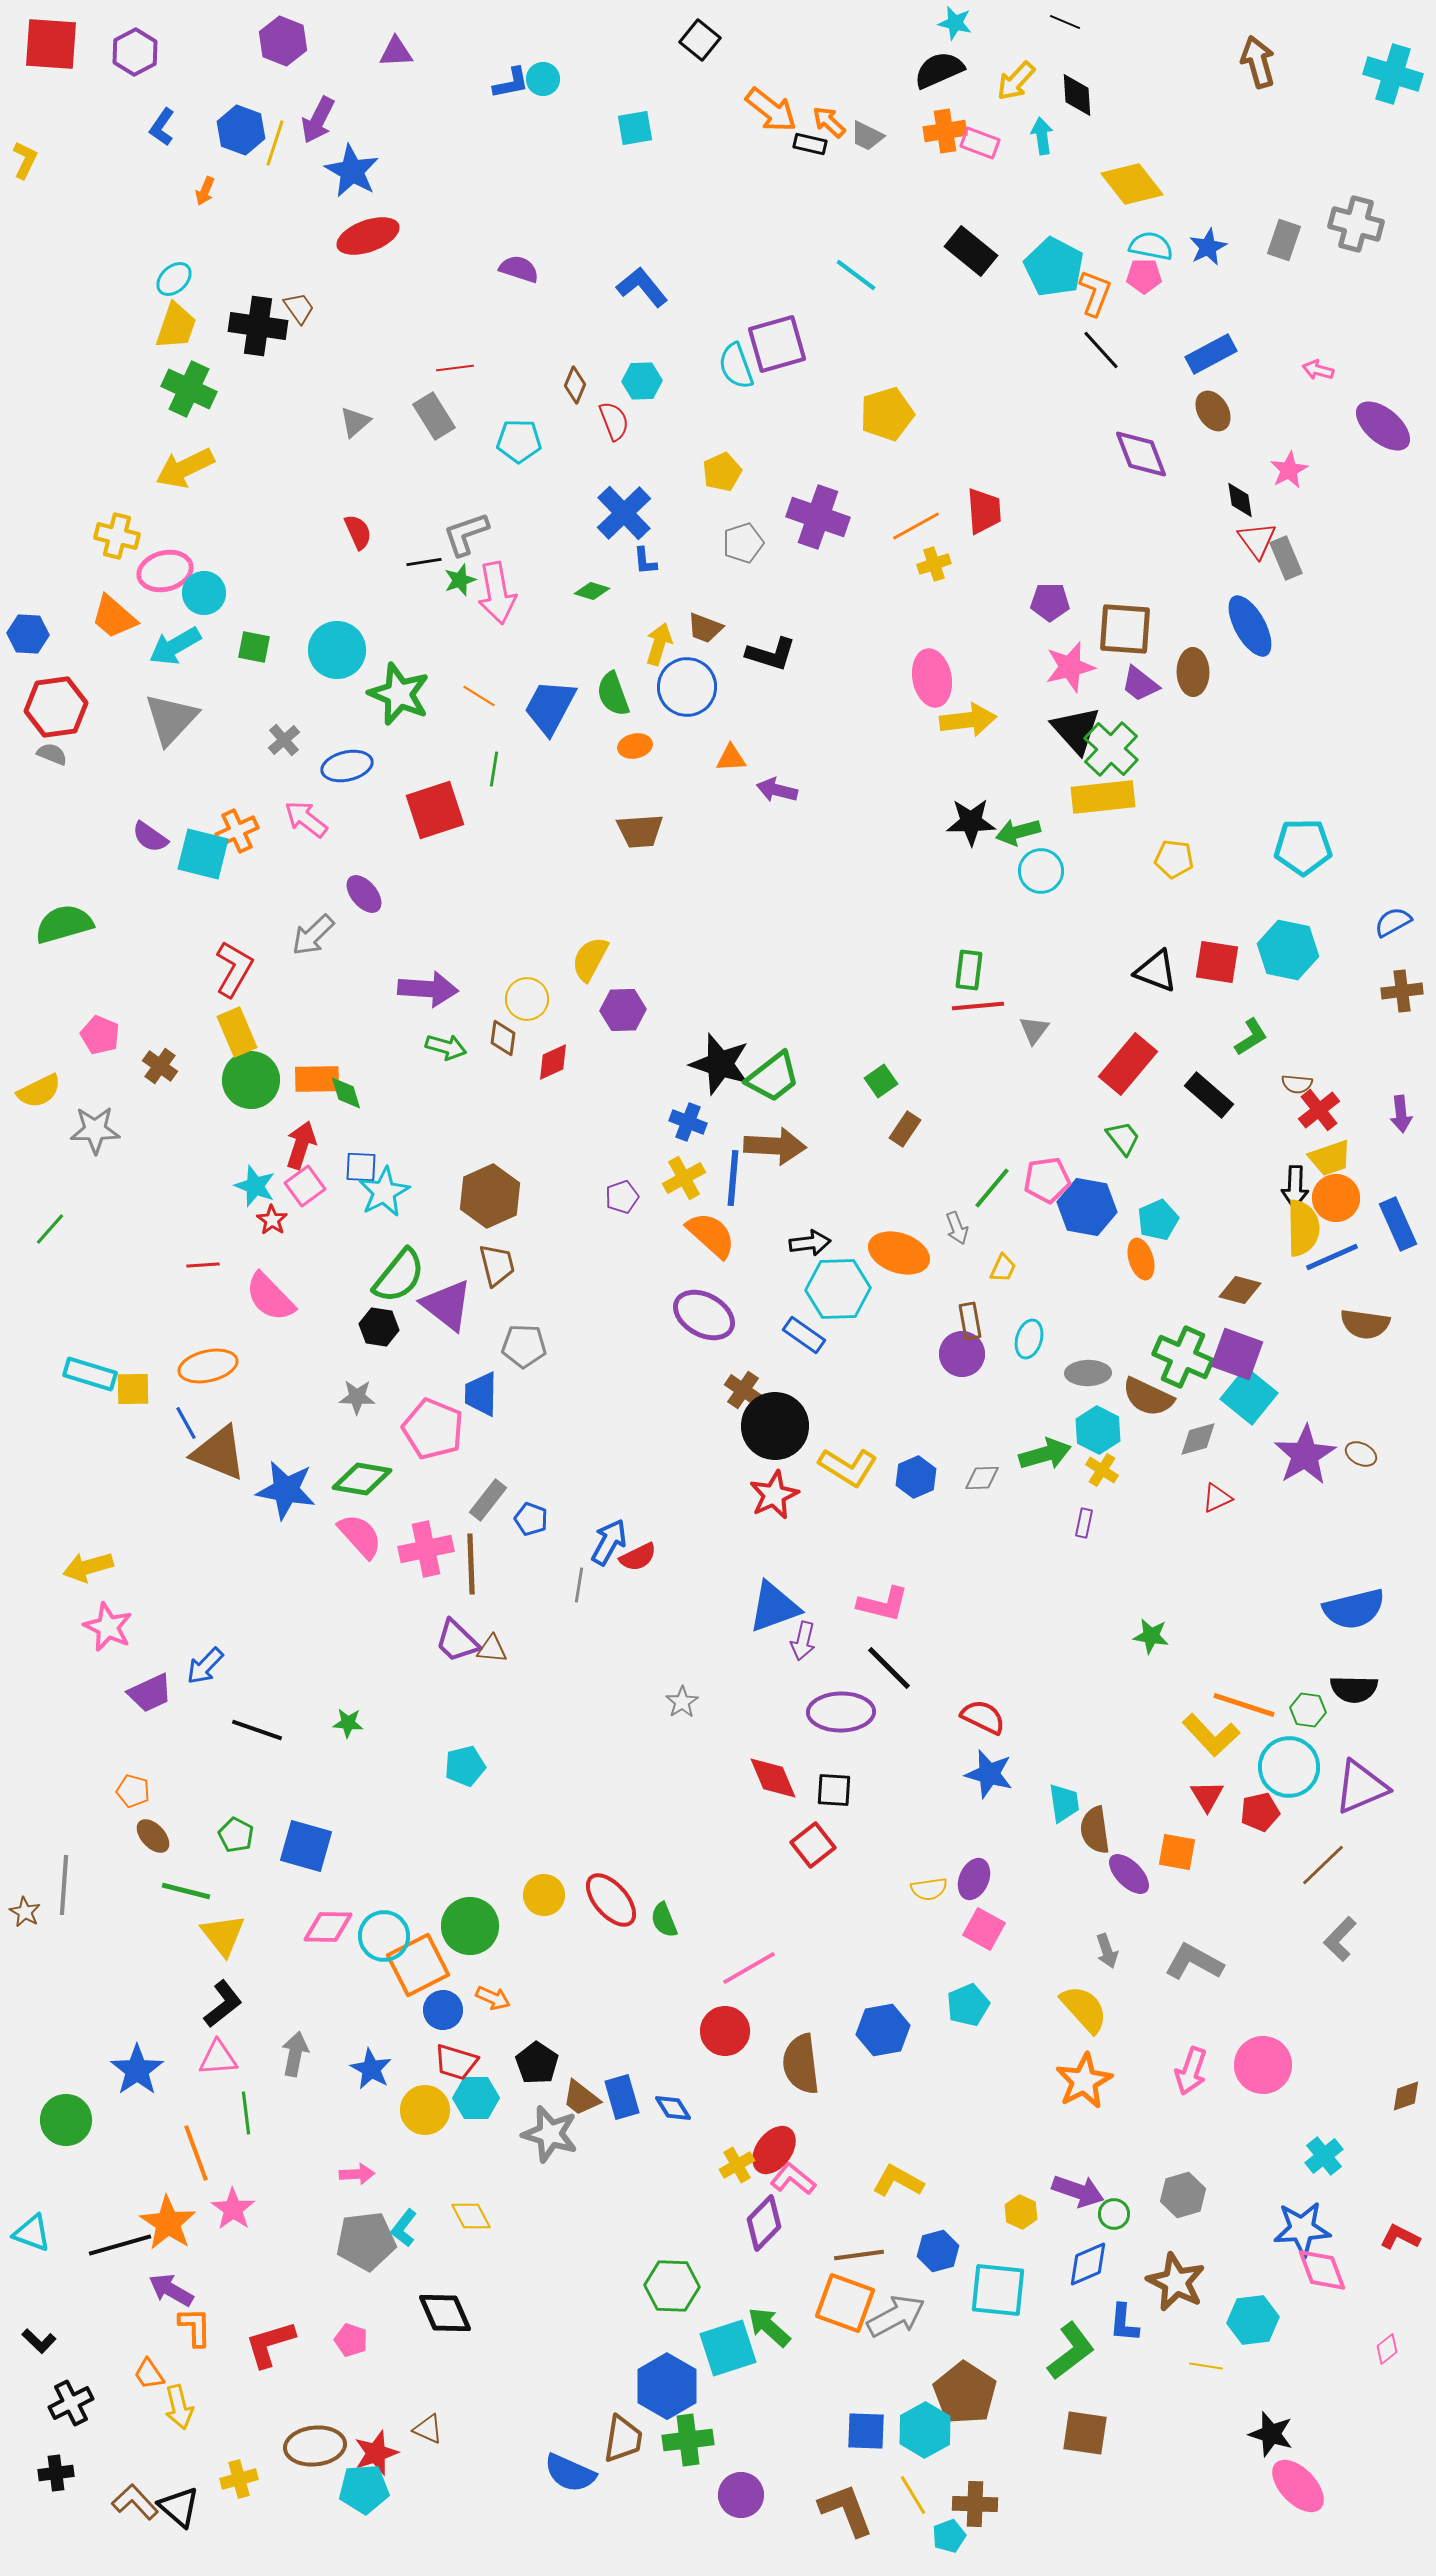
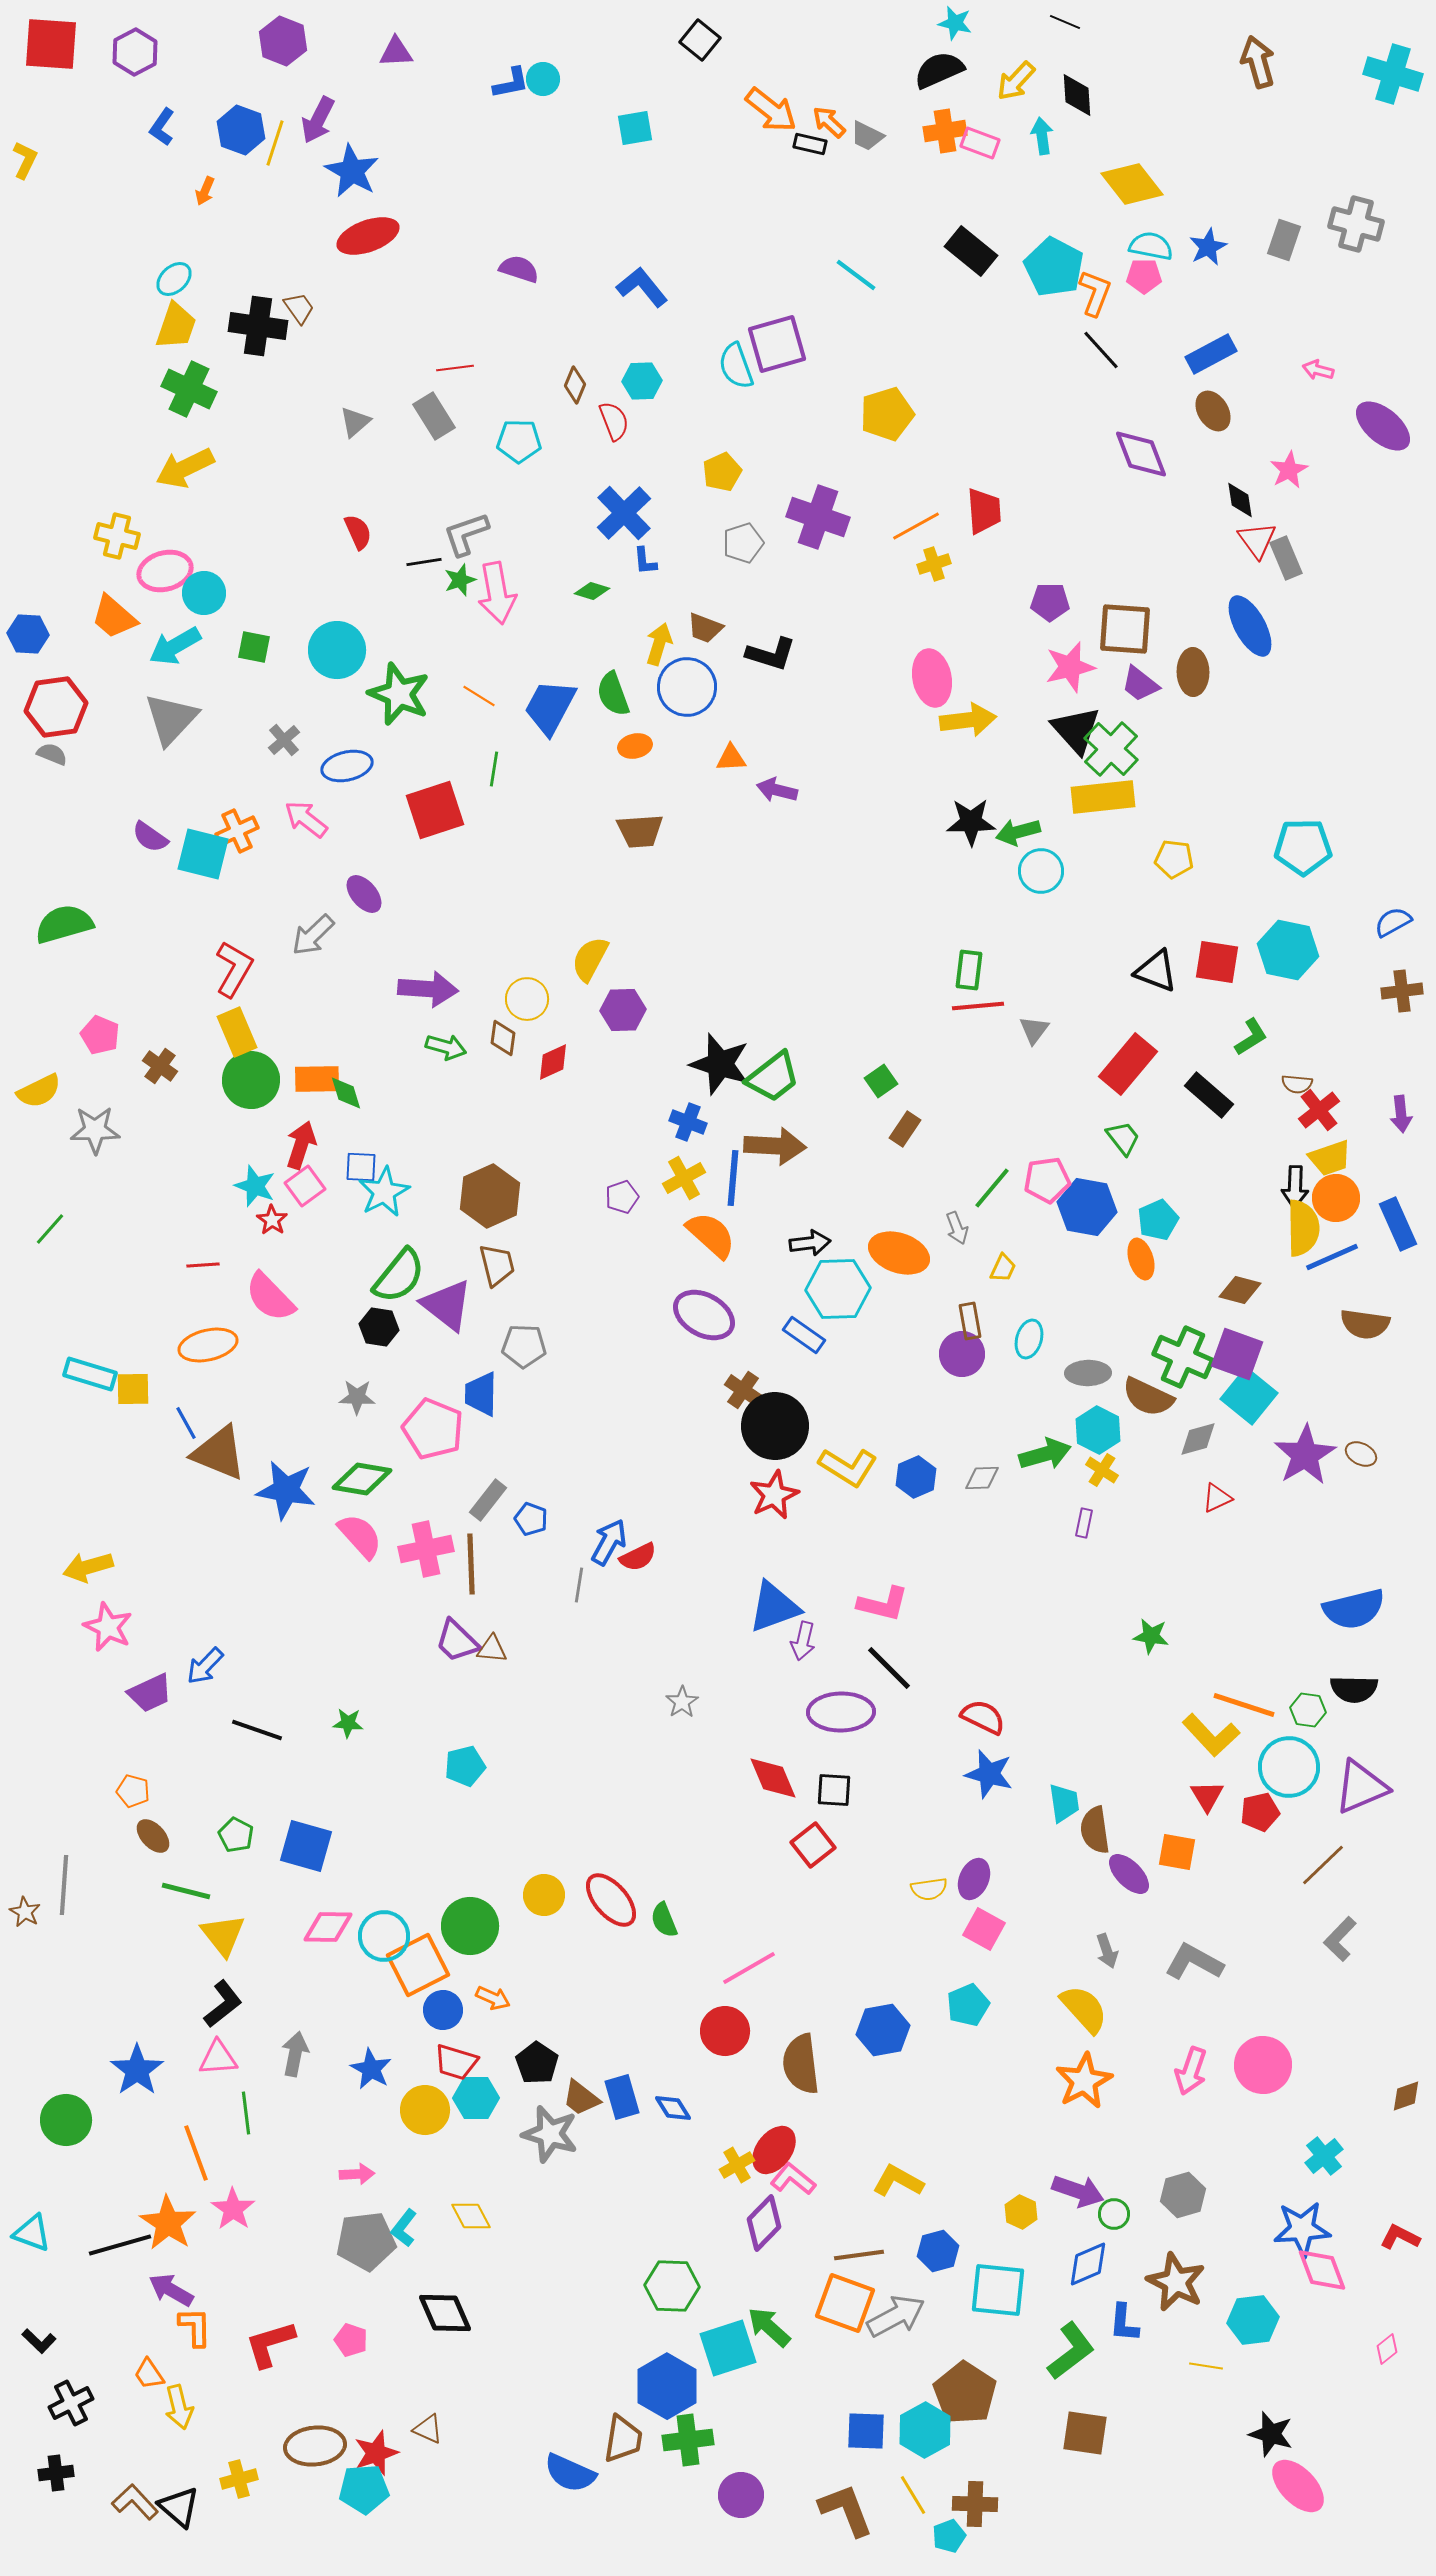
orange ellipse at (208, 1366): moved 21 px up
